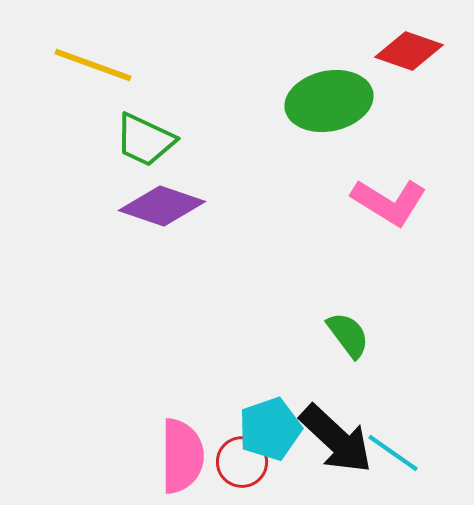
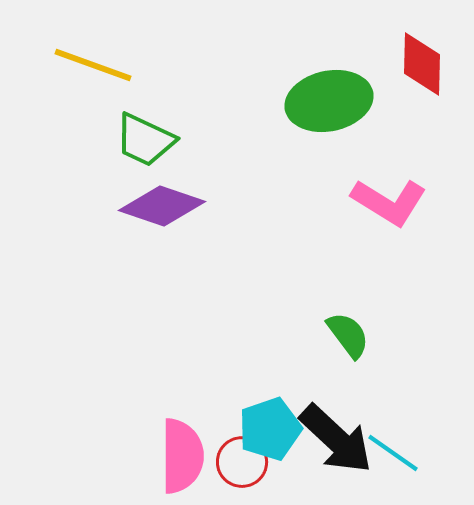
red diamond: moved 13 px right, 13 px down; rotated 72 degrees clockwise
